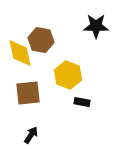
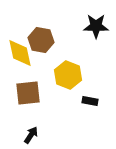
black rectangle: moved 8 px right, 1 px up
